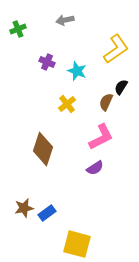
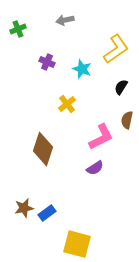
cyan star: moved 5 px right, 2 px up
brown semicircle: moved 21 px right, 18 px down; rotated 12 degrees counterclockwise
